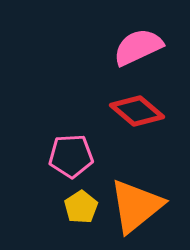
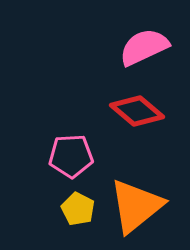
pink semicircle: moved 6 px right
yellow pentagon: moved 3 px left, 2 px down; rotated 12 degrees counterclockwise
